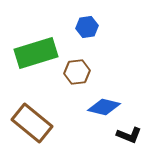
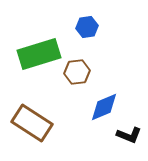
green rectangle: moved 3 px right, 1 px down
blue diamond: rotated 36 degrees counterclockwise
brown rectangle: rotated 6 degrees counterclockwise
